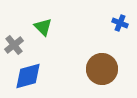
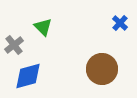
blue cross: rotated 21 degrees clockwise
